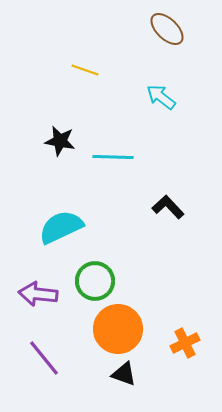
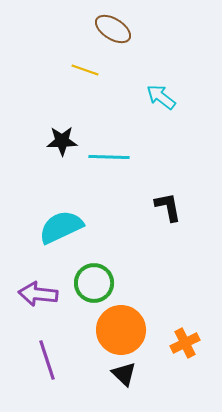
brown ellipse: moved 54 px left; rotated 12 degrees counterclockwise
black star: moved 2 px right; rotated 12 degrees counterclockwise
cyan line: moved 4 px left
black L-shape: rotated 32 degrees clockwise
green circle: moved 1 px left, 2 px down
orange circle: moved 3 px right, 1 px down
purple line: moved 3 px right, 2 px down; rotated 21 degrees clockwise
black triangle: rotated 24 degrees clockwise
